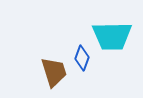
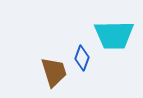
cyan trapezoid: moved 2 px right, 1 px up
